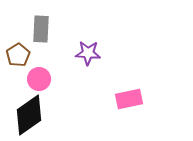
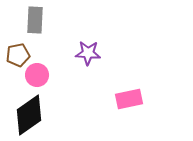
gray rectangle: moved 6 px left, 9 px up
brown pentagon: rotated 20 degrees clockwise
pink circle: moved 2 px left, 4 px up
